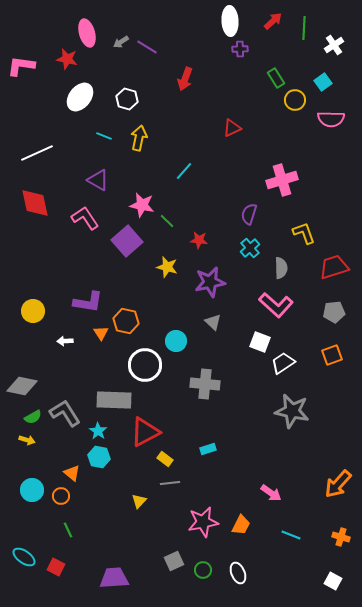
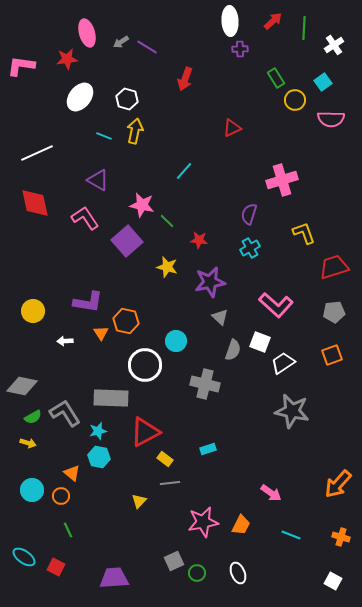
red star at (67, 59): rotated 20 degrees counterclockwise
yellow arrow at (139, 138): moved 4 px left, 7 px up
cyan cross at (250, 248): rotated 12 degrees clockwise
gray semicircle at (281, 268): moved 48 px left, 82 px down; rotated 20 degrees clockwise
gray triangle at (213, 322): moved 7 px right, 5 px up
gray cross at (205, 384): rotated 8 degrees clockwise
gray rectangle at (114, 400): moved 3 px left, 2 px up
cyan star at (98, 431): rotated 24 degrees clockwise
yellow arrow at (27, 440): moved 1 px right, 3 px down
green circle at (203, 570): moved 6 px left, 3 px down
